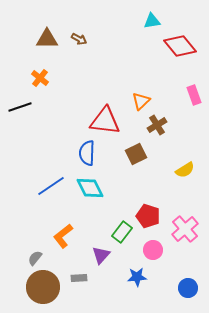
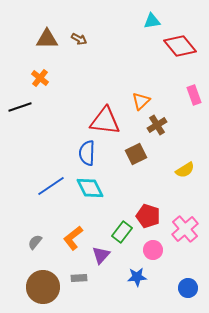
orange L-shape: moved 10 px right, 2 px down
gray semicircle: moved 16 px up
